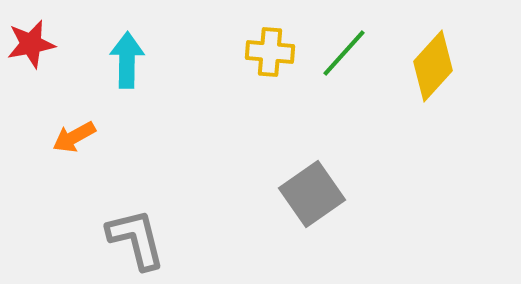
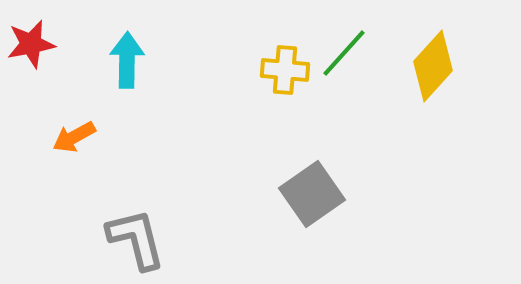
yellow cross: moved 15 px right, 18 px down
